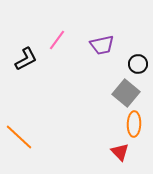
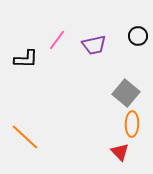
purple trapezoid: moved 8 px left
black L-shape: rotated 30 degrees clockwise
black circle: moved 28 px up
orange ellipse: moved 2 px left
orange line: moved 6 px right
